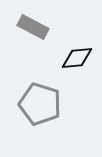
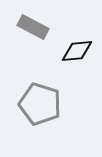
black diamond: moved 7 px up
